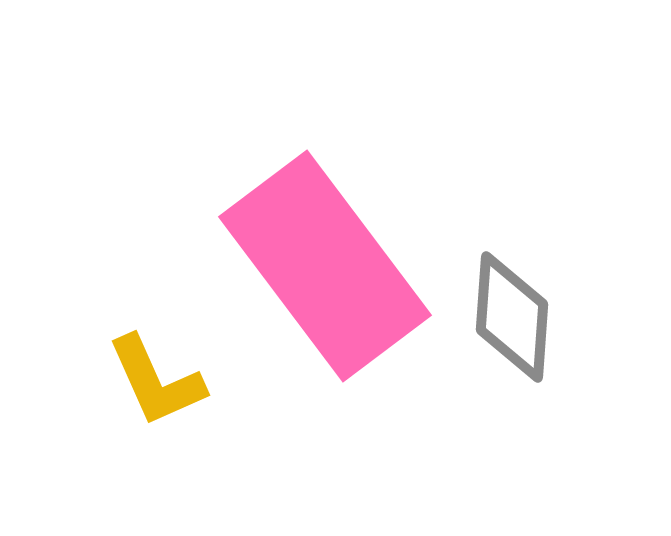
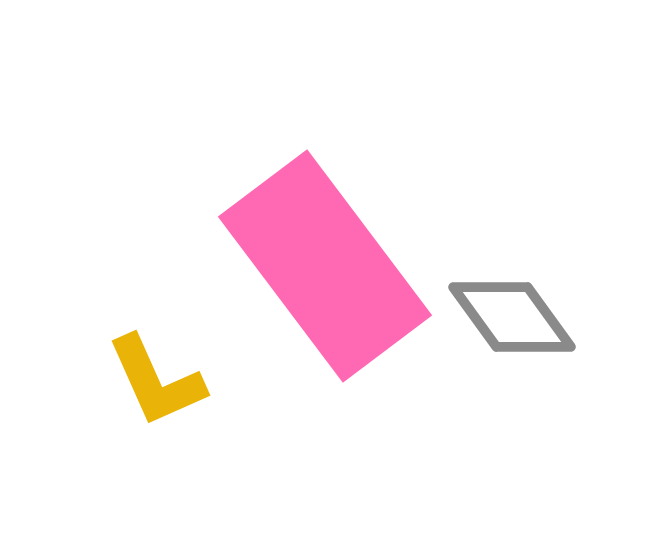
gray diamond: rotated 40 degrees counterclockwise
